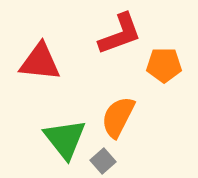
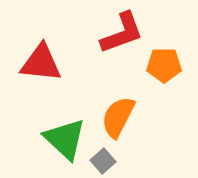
red L-shape: moved 2 px right, 1 px up
red triangle: moved 1 px right, 1 px down
green triangle: rotated 9 degrees counterclockwise
